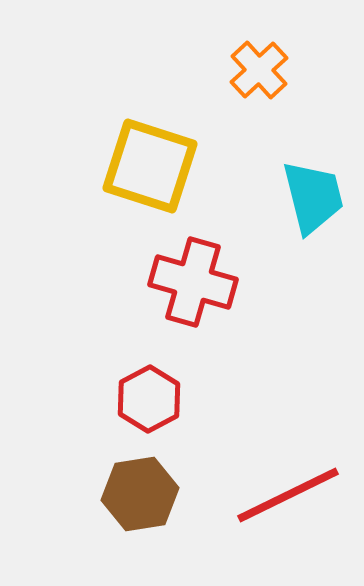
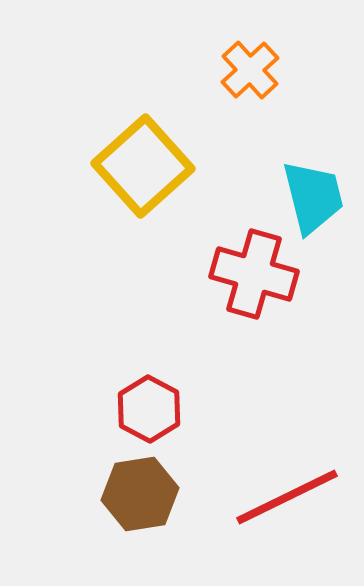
orange cross: moved 9 px left
yellow square: moved 7 px left; rotated 30 degrees clockwise
red cross: moved 61 px right, 8 px up
red hexagon: moved 10 px down; rotated 4 degrees counterclockwise
red line: moved 1 px left, 2 px down
